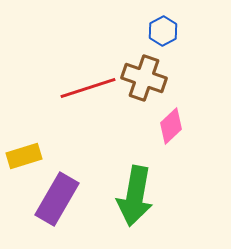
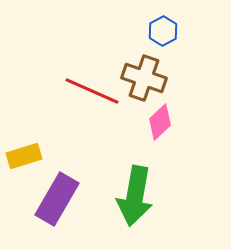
red line: moved 4 px right, 3 px down; rotated 42 degrees clockwise
pink diamond: moved 11 px left, 4 px up
